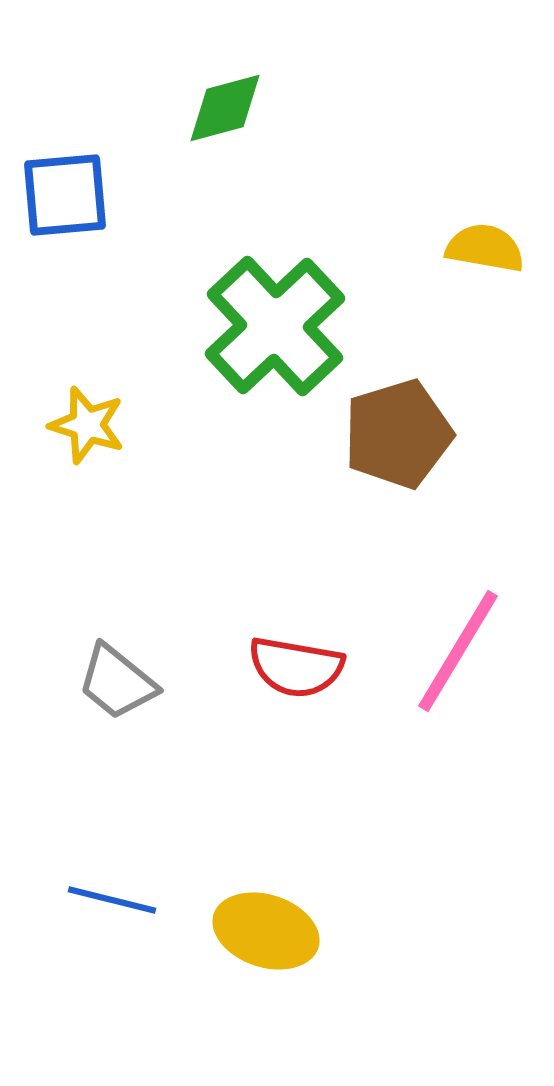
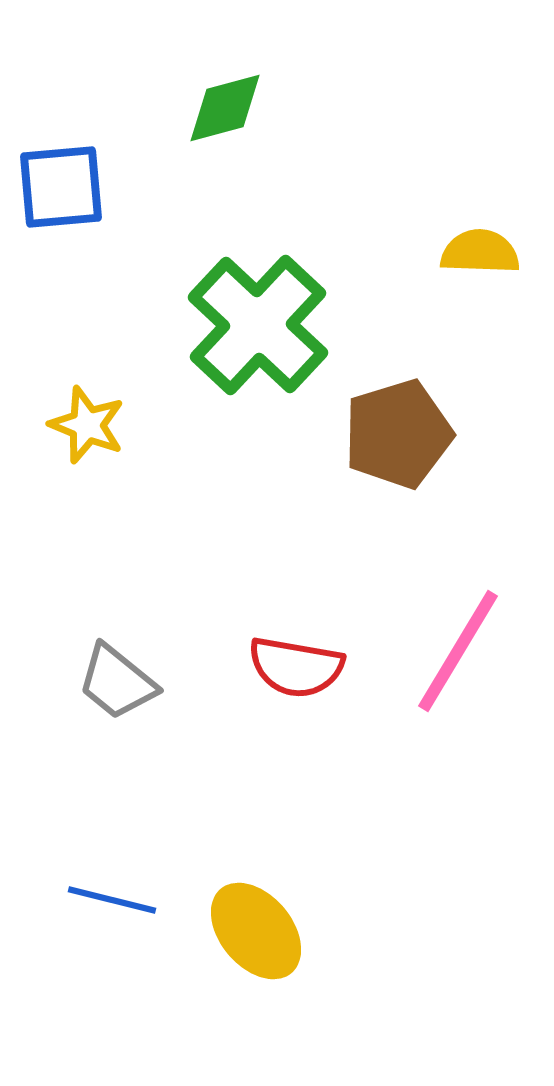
blue square: moved 4 px left, 8 px up
yellow semicircle: moved 5 px left, 4 px down; rotated 8 degrees counterclockwise
green cross: moved 17 px left, 1 px up; rotated 4 degrees counterclockwise
yellow star: rotated 4 degrees clockwise
yellow ellipse: moved 10 px left; rotated 32 degrees clockwise
